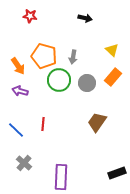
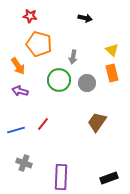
orange pentagon: moved 5 px left, 12 px up
orange rectangle: moved 1 px left, 4 px up; rotated 54 degrees counterclockwise
red line: rotated 32 degrees clockwise
blue line: rotated 60 degrees counterclockwise
gray cross: rotated 21 degrees counterclockwise
black rectangle: moved 8 px left, 5 px down
